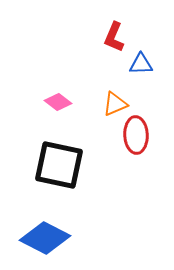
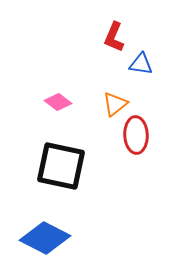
blue triangle: rotated 10 degrees clockwise
orange triangle: rotated 16 degrees counterclockwise
black square: moved 2 px right, 1 px down
